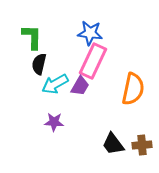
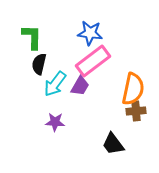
pink rectangle: rotated 28 degrees clockwise
cyan arrow: rotated 24 degrees counterclockwise
purple star: moved 1 px right
brown cross: moved 6 px left, 34 px up
